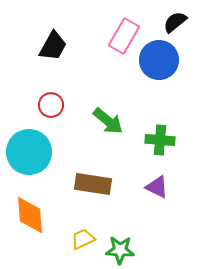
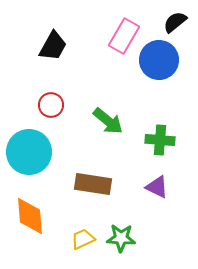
orange diamond: moved 1 px down
green star: moved 1 px right, 12 px up
